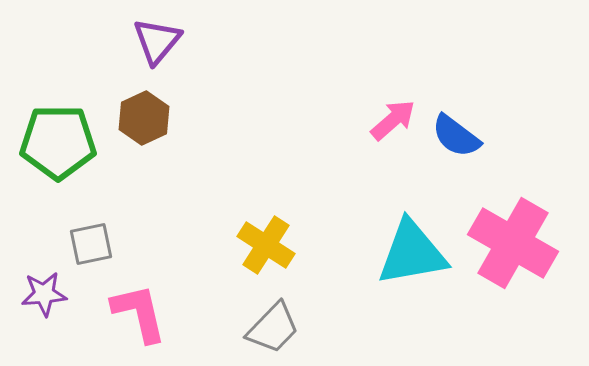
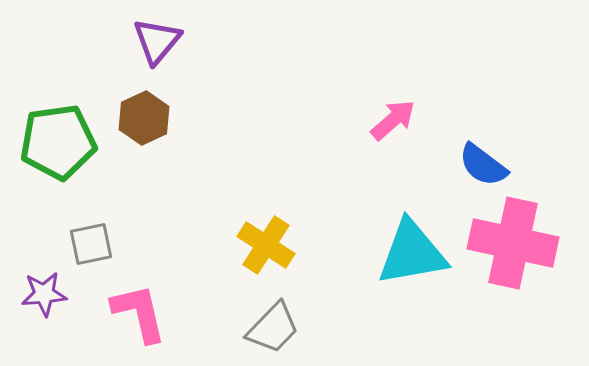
blue semicircle: moved 27 px right, 29 px down
green pentagon: rotated 8 degrees counterclockwise
pink cross: rotated 18 degrees counterclockwise
